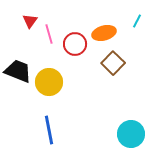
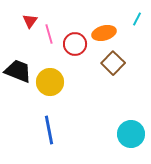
cyan line: moved 2 px up
yellow circle: moved 1 px right
